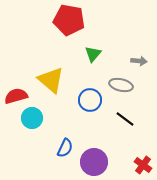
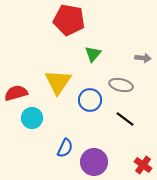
gray arrow: moved 4 px right, 3 px up
yellow triangle: moved 7 px right, 2 px down; rotated 24 degrees clockwise
red semicircle: moved 3 px up
